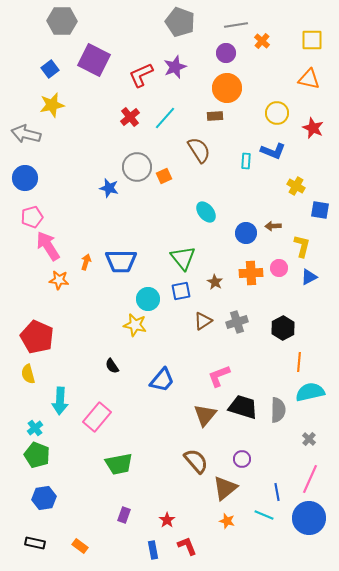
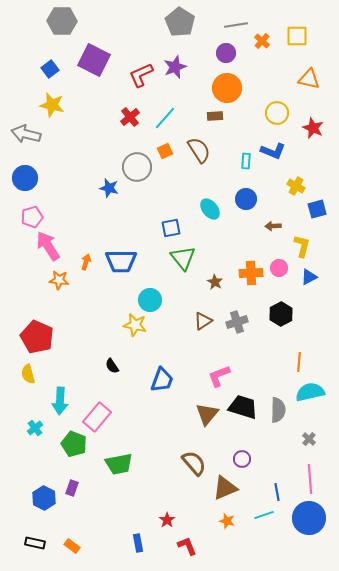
gray pentagon at (180, 22): rotated 12 degrees clockwise
yellow square at (312, 40): moved 15 px left, 4 px up
yellow star at (52, 105): rotated 25 degrees clockwise
orange square at (164, 176): moved 1 px right, 25 px up
blue square at (320, 210): moved 3 px left, 1 px up; rotated 24 degrees counterclockwise
cyan ellipse at (206, 212): moved 4 px right, 3 px up
blue circle at (246, 233): moved 34 px up
blue square at (181, 291): moved 10 px left, 63 px up
cyan circle at (148, 299): moved 2 px right, 1 px down
black hexagon at (283, 328): moved 2 px left, 14 px up
blue trapezoid at (162, 380): rotated 20 degrees counterclockwise
brown triangle at (205, 415): moved 2 px right, 1 px up
green pentagon at (37, 455): moved 37 px right, 11 px up
brown semicircle at (196, 461): moved 2 px left, 2 px down
pink line at (310, 479): rotated 28 degrees counterclockwise
brown triangle at (225, 488): rotated 16 degrees clockwise
blue hexagon at (44, 498): rotated 25 degrees counterclockwise
purple rectangle at (124, 515): moved 52 px left, 27 px up
cyan line at (264, 515): rotated 42 degrees counterclockwise
orange rectangle at (80, 546): moved 8 px left
blue rectangle at (153, 550): moved 15 px left, 7 px up
